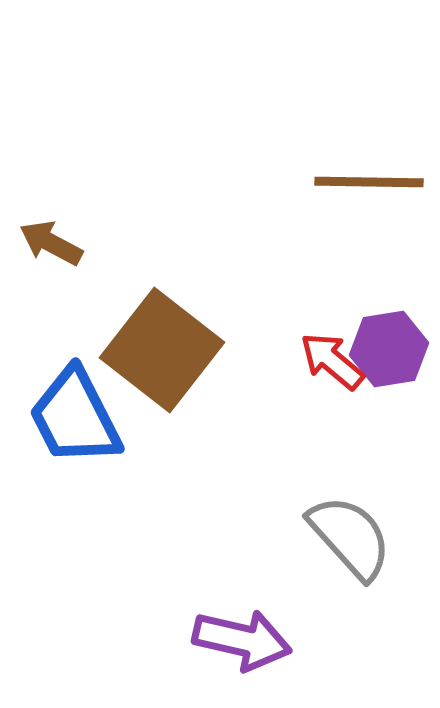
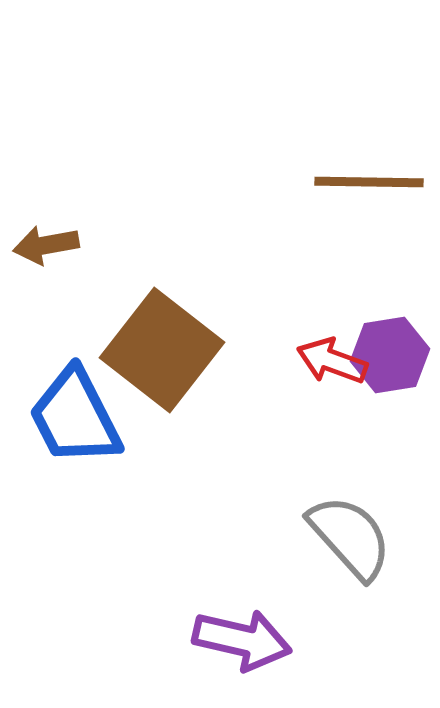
brown arrow: moved 5 px left, 2 px down; rotated 38 degrees counterclockwise
purple hexagon: moved 1 px right, 6 px down
red arrow: rotated 20 degrees counterclockwise
